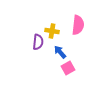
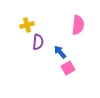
yellow cross: moved 25 px left, 6 px up; rotated 24 degrees counterclockwise
